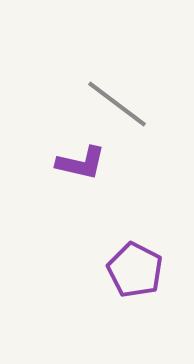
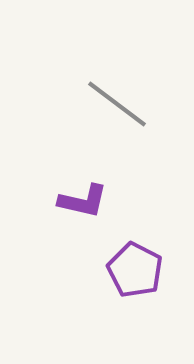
purple L-shape: moved 2 px right, 38 px down
